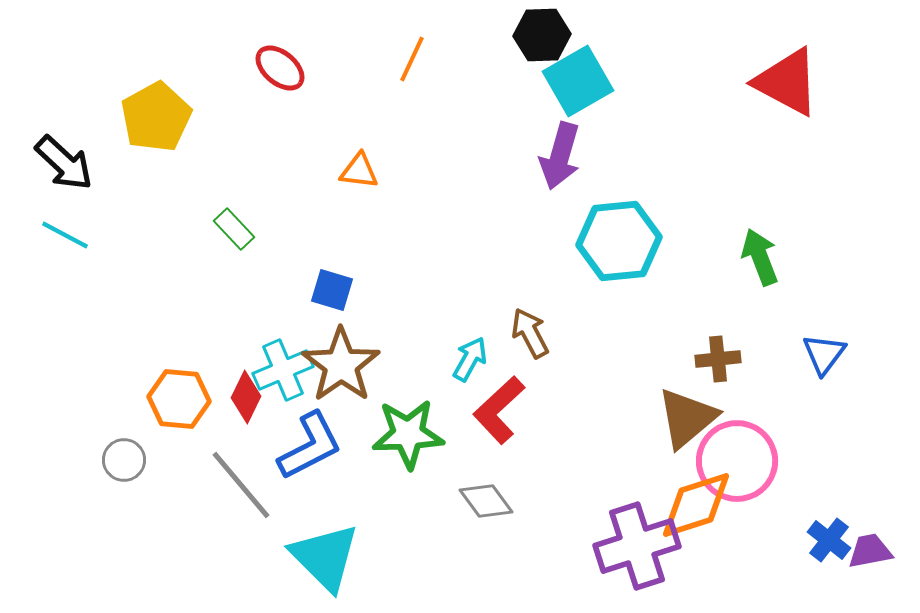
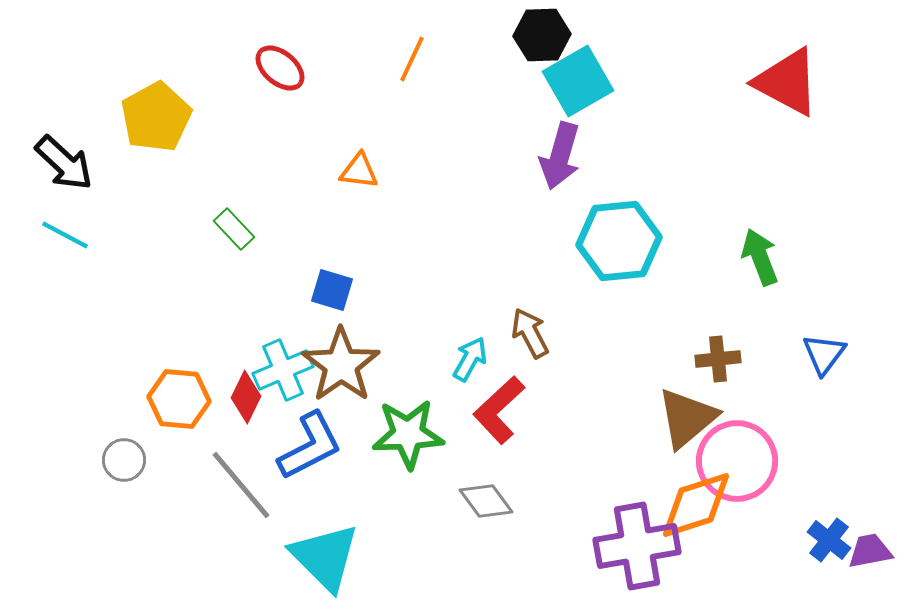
purple cross: rotated 8 degrees clockwise
